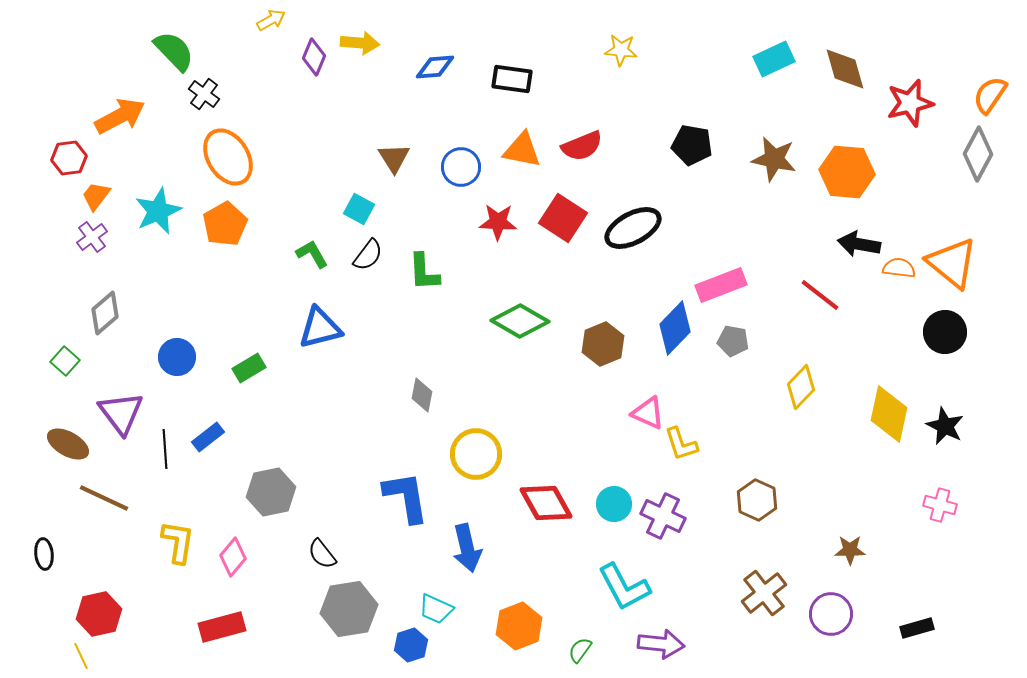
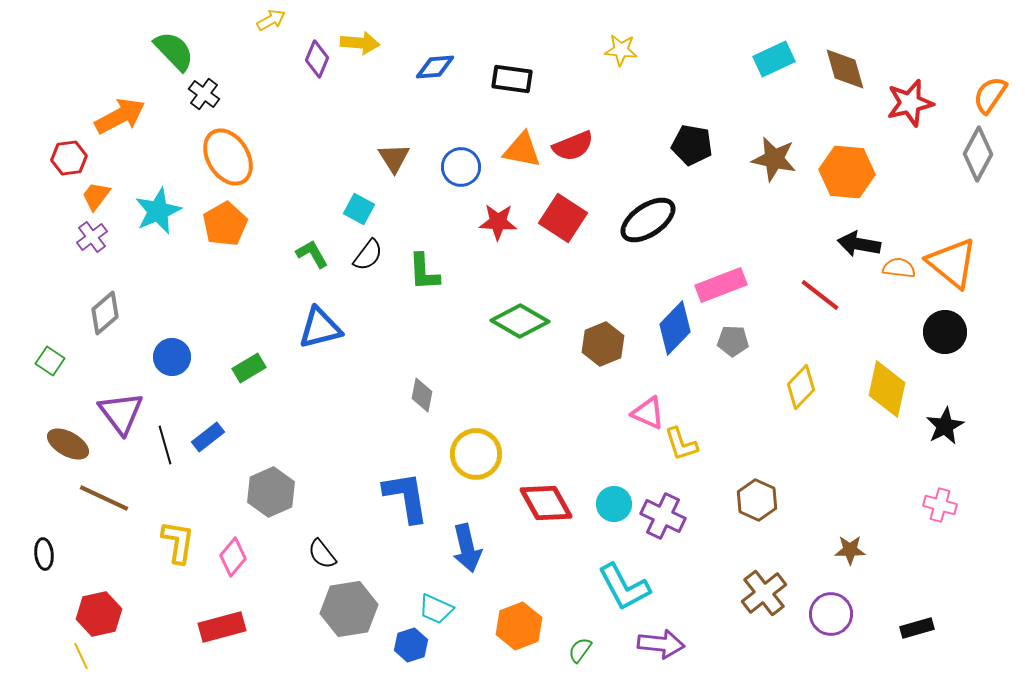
purple diamond at (314, 57): moved 3 px right, 2 px down
red semicircle at (582, 146): moved 9 px left
black ellipse at (633, 228): moved 15 px right, 8 px up; rotated 6 degrees counterclockwise
gray pentagon at (733, 341): rotated 8 degrees counterclockwise
blue circle at (177, 357): moved 5 px left
green square at (65, 361): moved 15 px left; rotated 8 degrees counterclockwise
yellow diamond at (889, 414): moved 2 px left, 25 px up
black star at (945, 426): rotated 18 degrees clockwise
black line at (165, 449): moved 4 px up; rotated 12 degrees counterclockwise
gray hexagon at (271, 492): rotated 12 degrees counterclockwise
